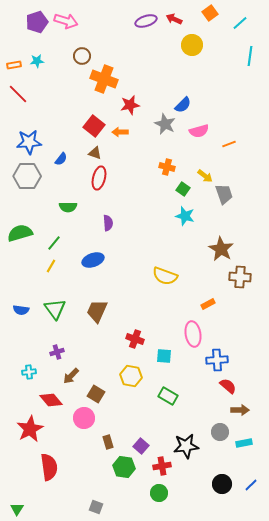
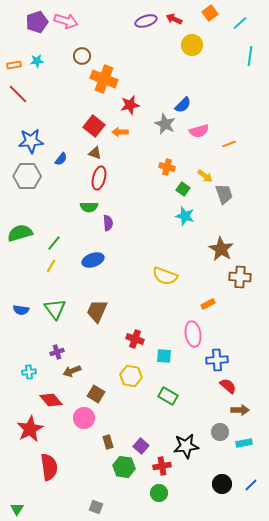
blue star at (29, 142): moved 2 px right, 1 px up
green semicircle at (68, 207): moved 21 px right
brown arrow at (71, 376): moved 1 px right, 5 px up; rotated 24 degrees clockwise
